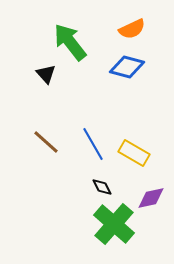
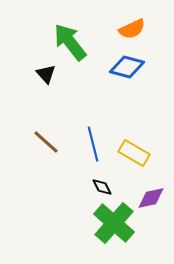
blue line: rotated 16 degrees clockwise
green cross: moved 1 px up
